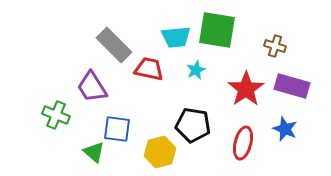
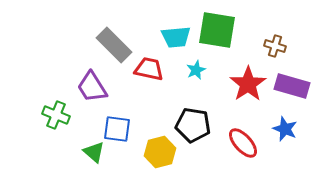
red star: moved 2 px right, 5 px up
red ellipse: rotated 56 degrees counterclockwise
